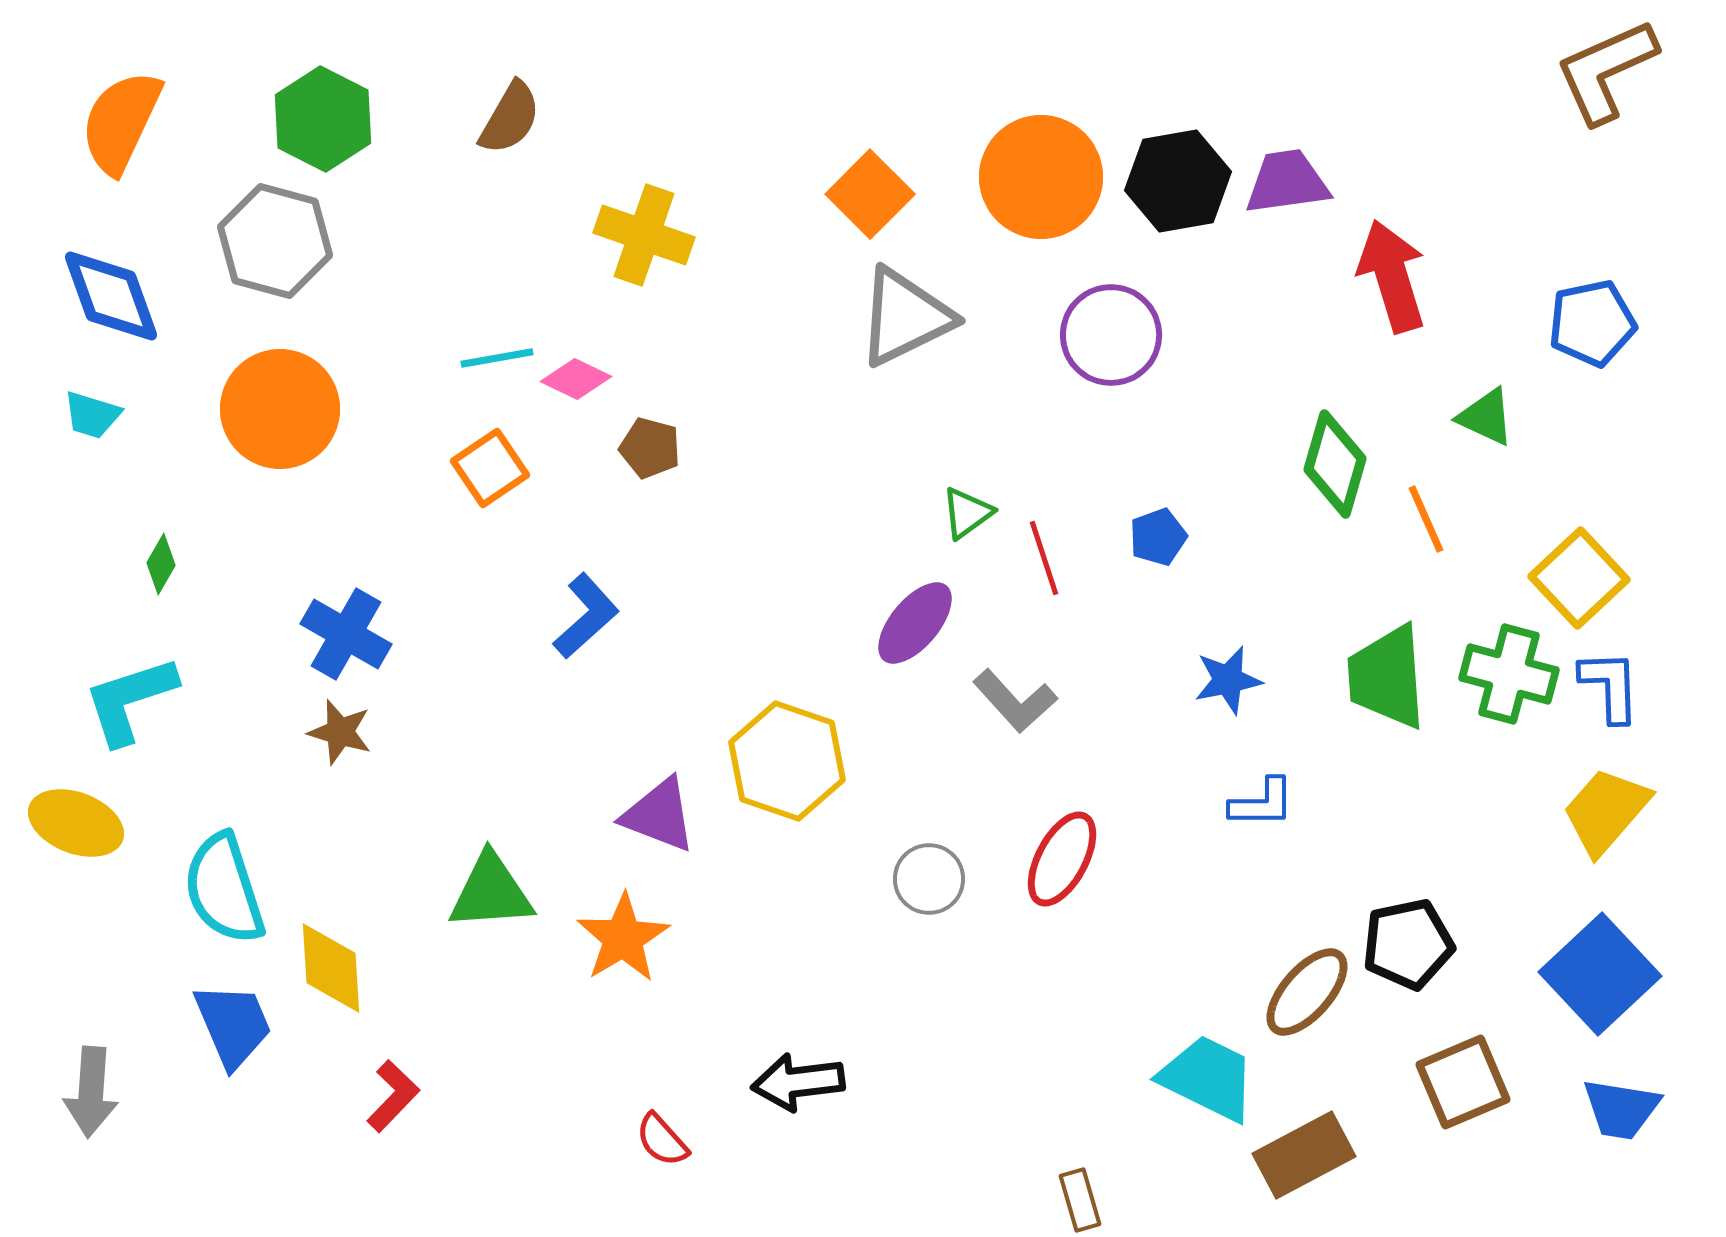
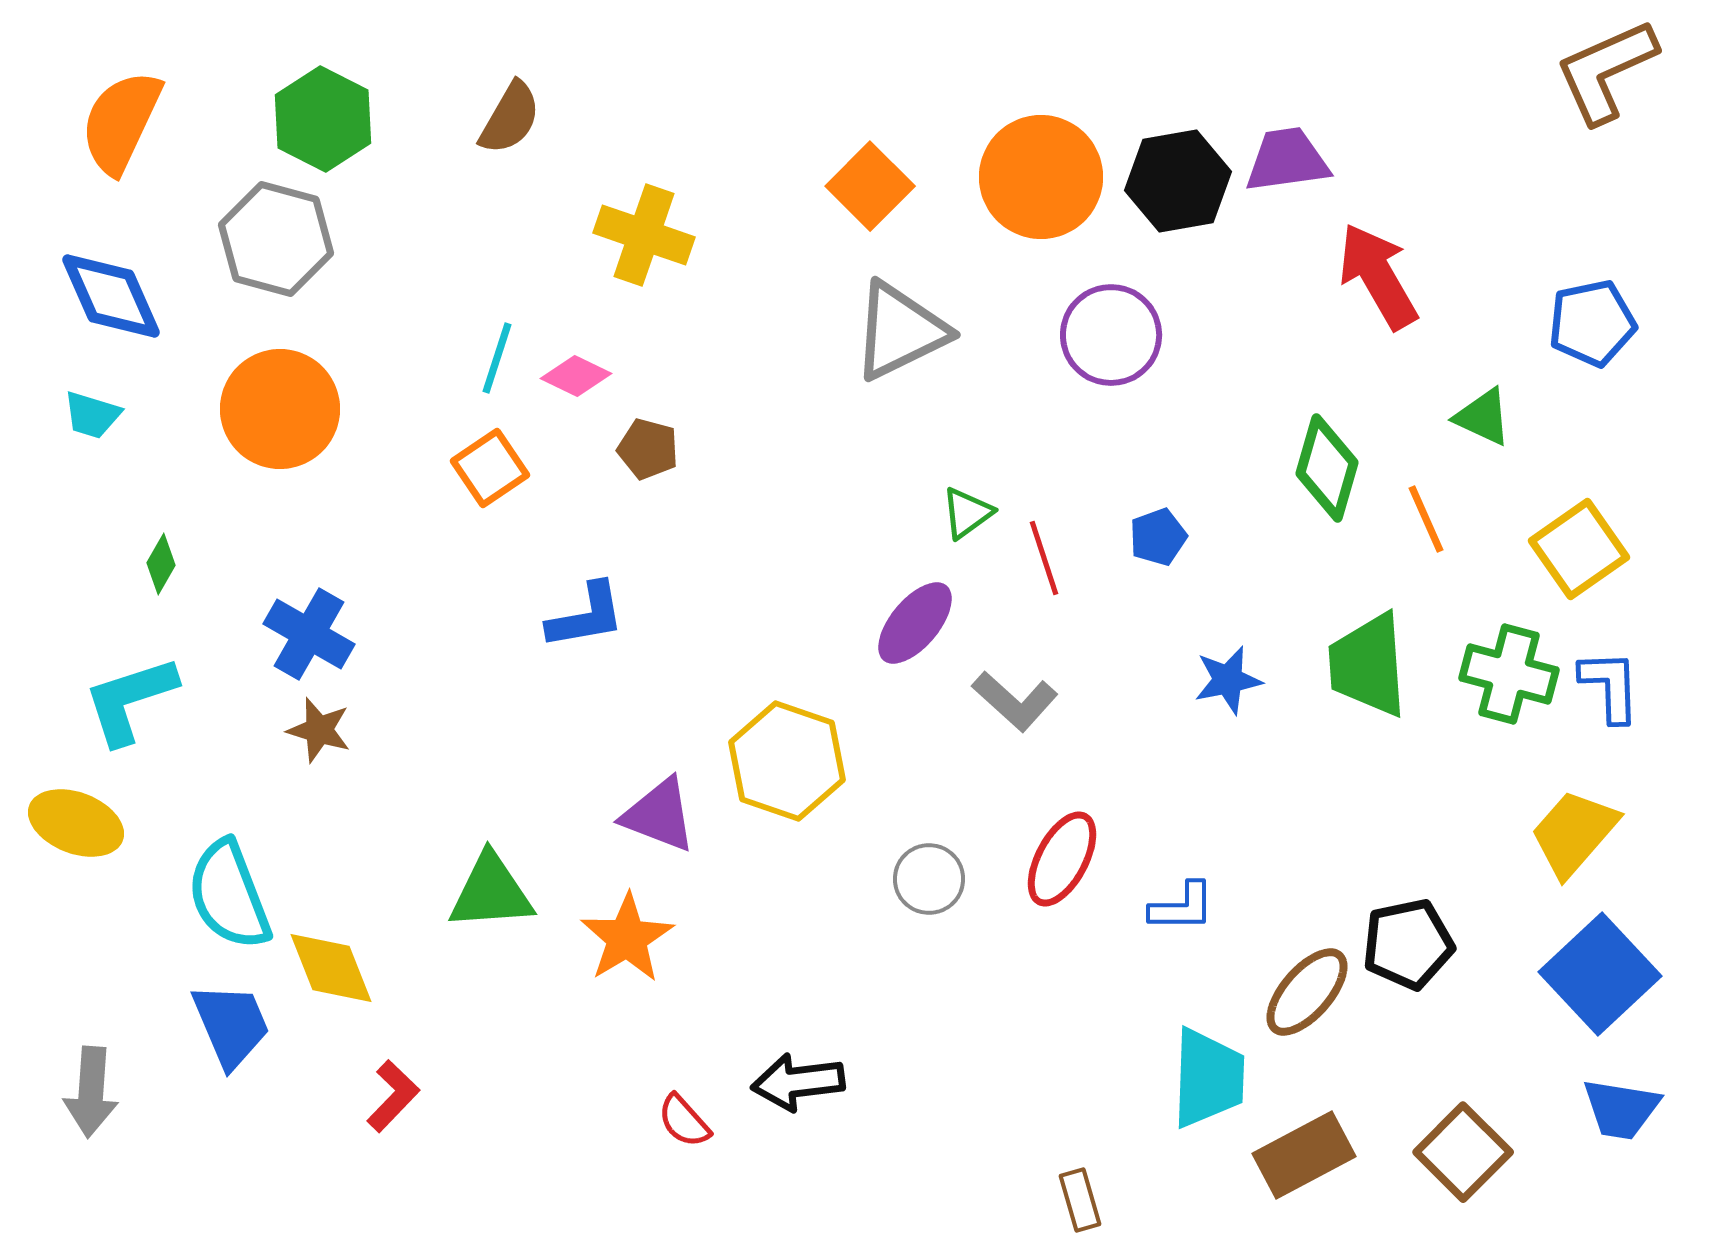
purple trapezoid at (1287, 182): moved 22 px up
orange square at (870, 194): moved 8 px up
gray hexagon at (275, 241): moved 1 px right, 2 px up
red arrow at (1392, 276): moved 14 px left; rotated 13 degrees counterclockwise
blue diamond at (111, 296): rotated 4 degrees counterclockwise
gray triangle at (905, 317): moved 5 px left, 14 px down
cyan line at (497, 358): rotated 62 degrees counterclockwise
pink diamond at (576, 379): moved 3 px up
green triangle at (1486, 417): moved 3 px left
brown pentagon at (650, 448): moved 2 px left, 1 px down
green diamond at (1335, 464): moved 8 px left, 4 px down
yellow square at (1579, 578): moved 29 px up; rotated 8 degrees clockwise
blue L-shape at (586, 616): rotated 32 degrees clockwise
blue cross at (346, 634): moved 37 px left
green trapezoid at (1387, 677): moved 19 px left, 12 px up
gray L-shape at (1015, 701): rotated 6 degrees counterclockwise
brown star at (340, 732): moved 21 px left, 2 px up
blue L-shape at (1262, 803): moved 80 px left, 104 px down
yellow trapezoid at (1606, 811): moved 32 px left, 22 px down
cyan semicircle at (224, 889): moved 5 px right, 6 px down; rotated 3 degrees counterclockwise
orange star at (623, 938): moved 4 px right
yellow diamond at (331, 968): rotated 18 degrees counterclockwise
blue trapezoid at (233, 1025): moved 2 px left
cyan trapezoid at (1208, 1078): rotated 66 degrees clockwise
brown square at (1463, 1082): moved 70 px down; rotated 22 degrees counterclockwise
red semicircle at (662, 1140): moved 22 px right, 19 px up
